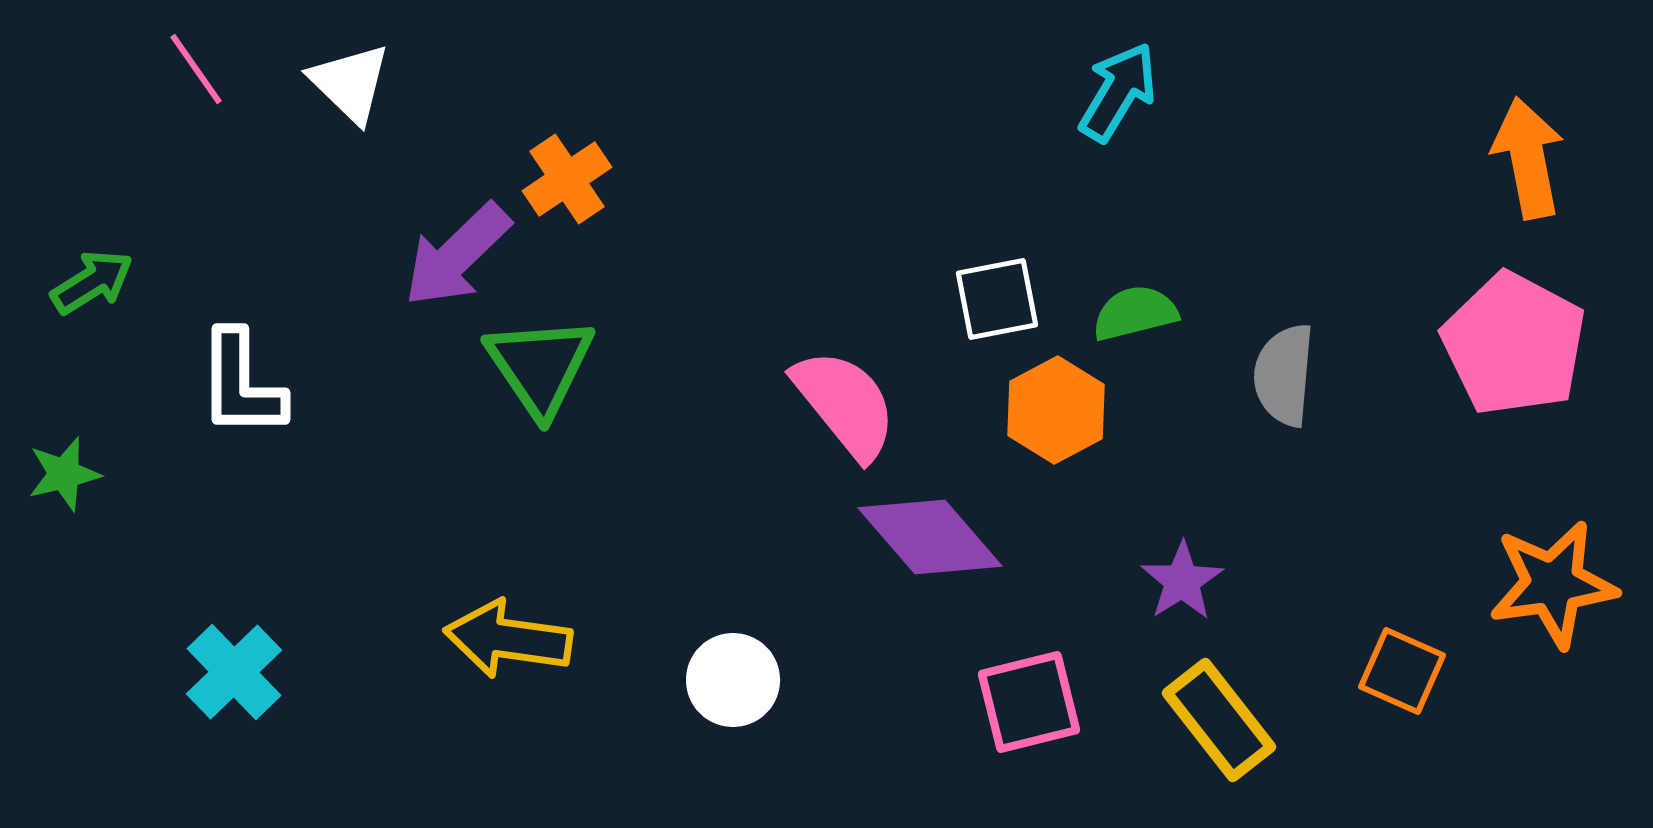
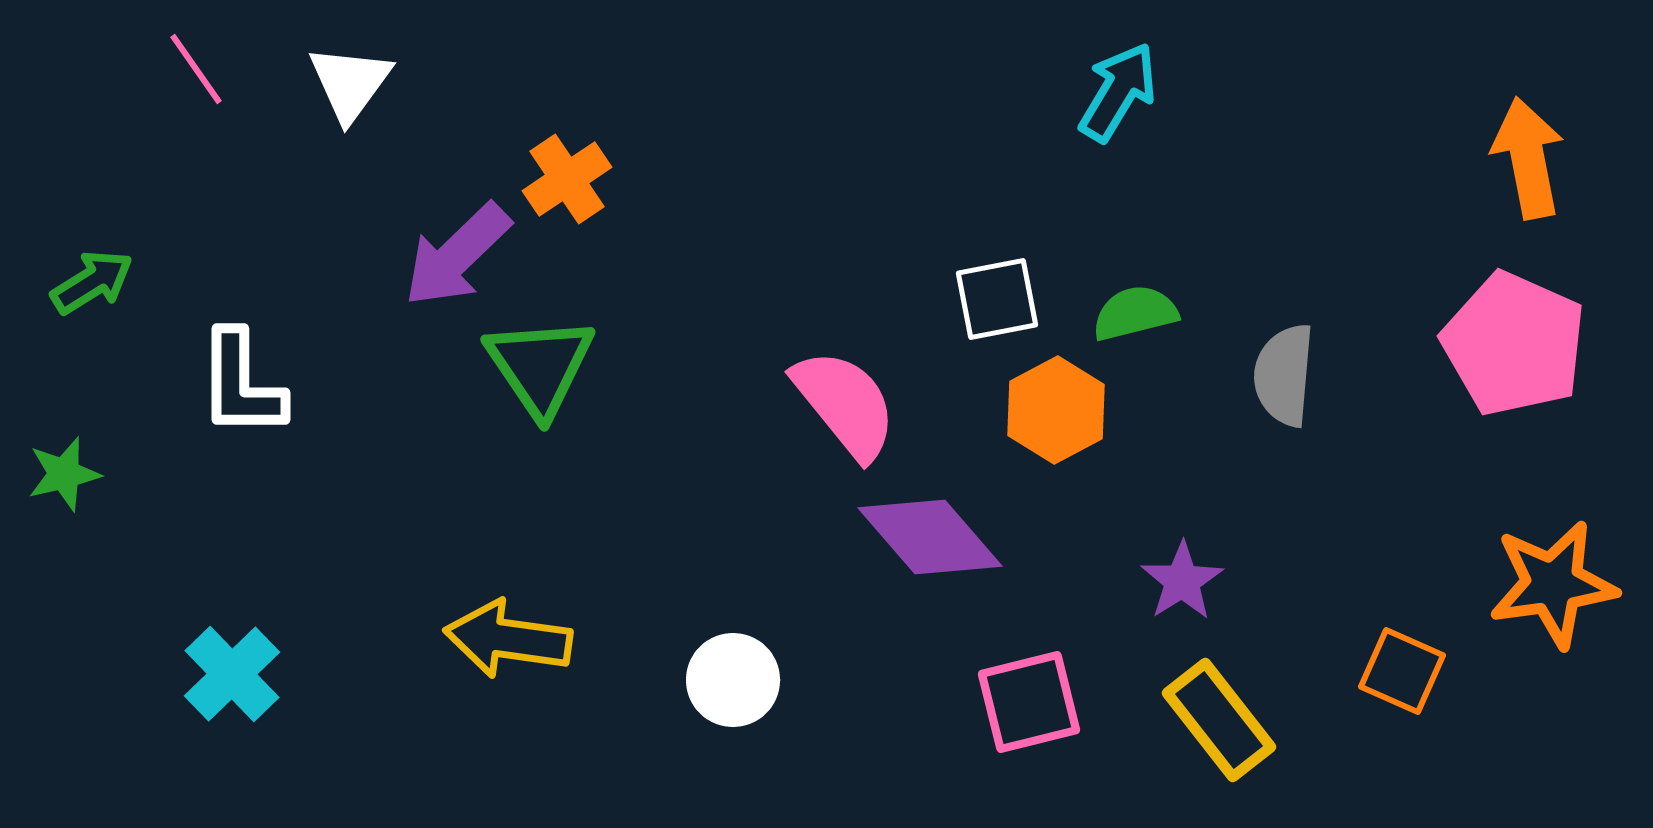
white triangle: rotated 22 degrees clockwise
pink pentagon: rotated 4 degrees counterclockwise
cyan cross: moved 2 px left, 2 px down
